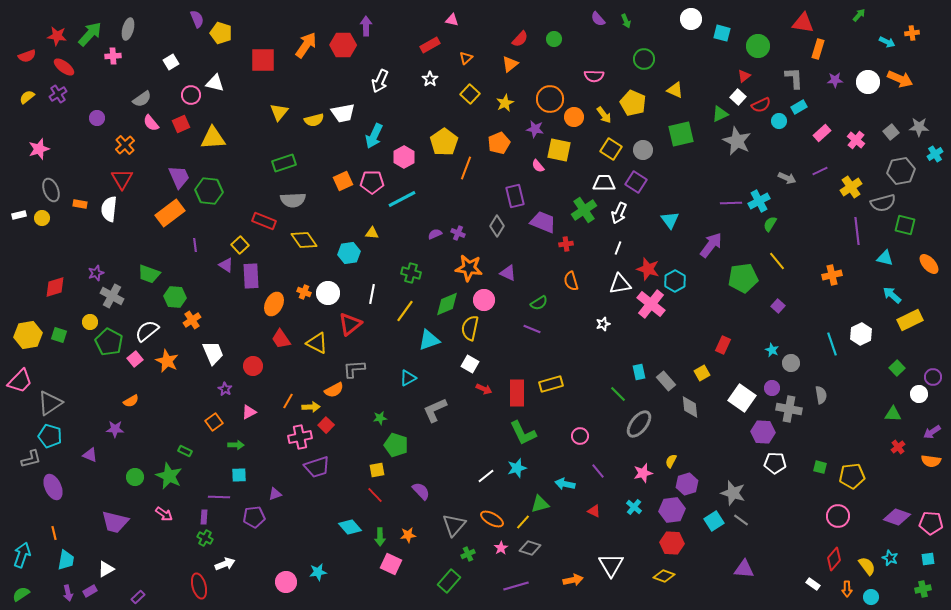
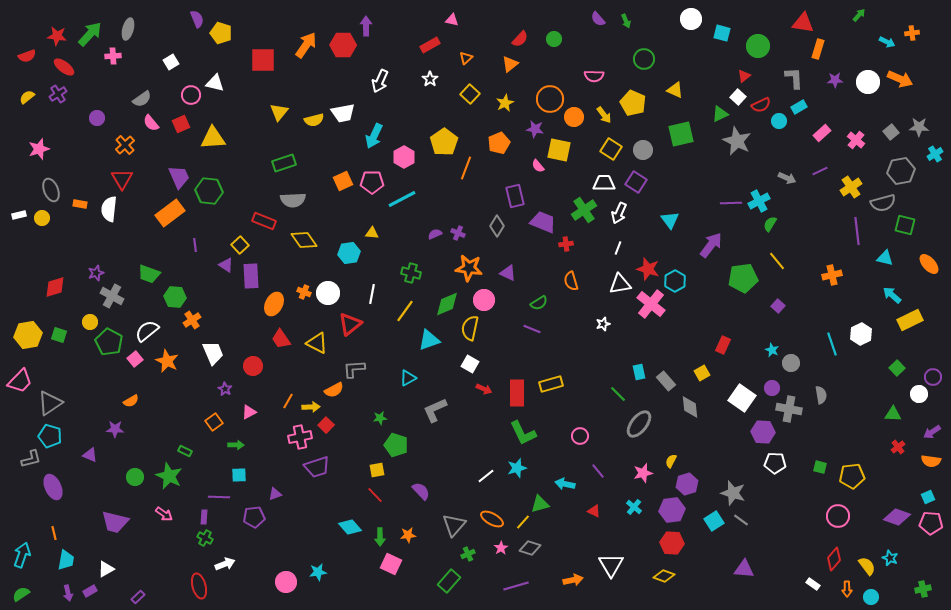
cyan square at (928, 559): moved 62 px up; rotated 16 degrees counterclockwise
